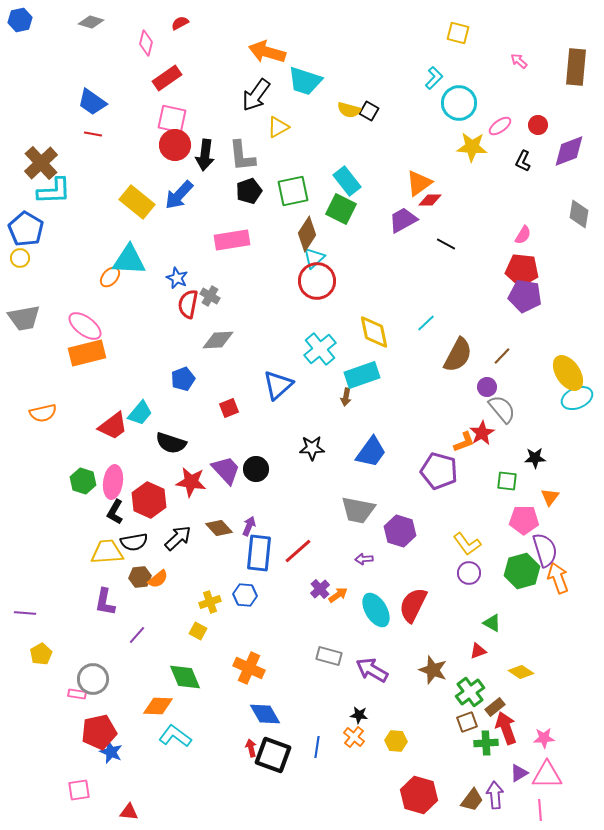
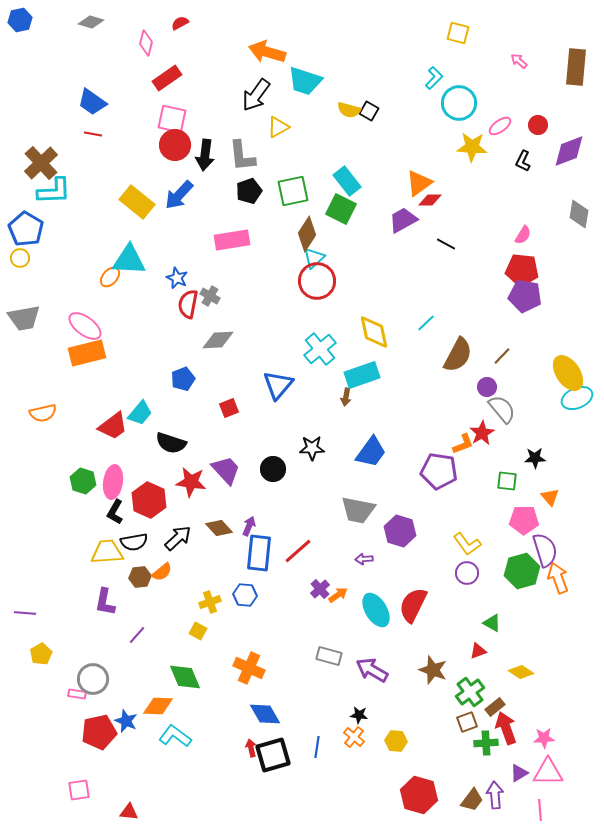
blue triangle at (278, 385): rotated 8 degrees counterclockwise
orange L-shape at (464, 442): moved 1 px left, 2 px down
black circle at (256, 469): moved 17 px right
purple pentagon at (439, 471): rotated 6 degrees counterclockwise
orange triangle at (550, 497): rotated 18 degrees counterclockwise
purple circle at (469, 573): moved 2 px left
orange semicircle at (158, 579): moved 4 px right, 7 px up
blue star at (111, 752): moved 15 px right, 31 px up
black square at (273, 755): rotated 36 degrees counterclockwise
pink triangle at (547, 775): moved 1 px right, 3 px up
